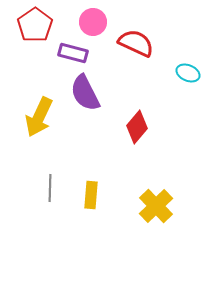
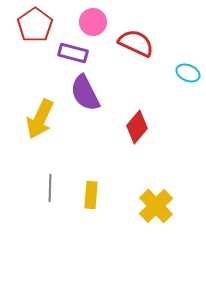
yellow arrow: moved 1 px right, 2 px down
